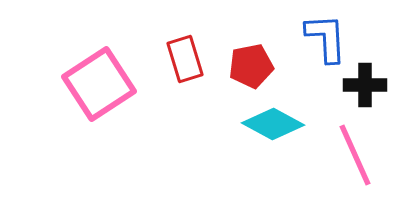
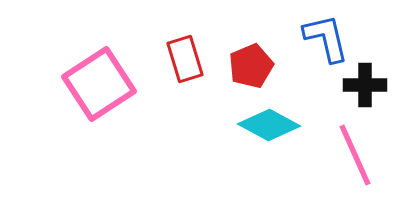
blue L-shape: rotated 10 degrees counterclockwise
red pentagon: rotated 12 degrees counterclockwise
cyan diamond: moved 4 px left, 1 px down
